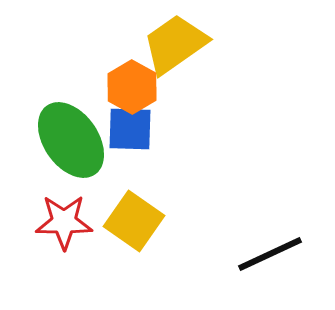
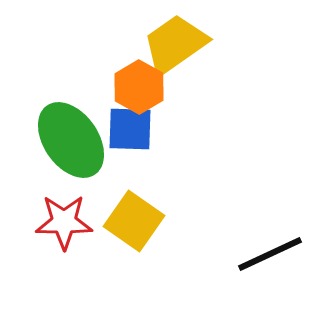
orange hexagon: moved 7 px right
